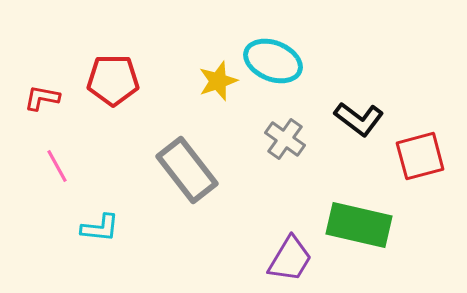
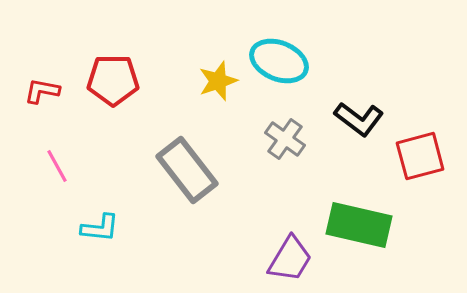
cyan ellipse: moved 6 px right
red L-shape: moved 7 px up
